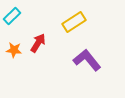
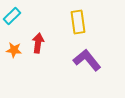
yellow rectangle: moved 4 px right; rotated 65 degrees counterclockwise
red arrow: rotated 24 degrees counterclockwise
